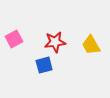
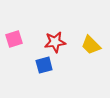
pink square: rotated 12 degrees clockwise
yellow trapezoid: rotated 15 degrees counterclockwise
